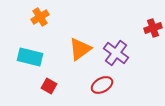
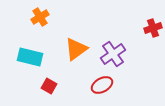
orange triangle: moved 4 px left
purple cross: moved 3 px left, 1 px down; rotated 20 degrees clockwise
